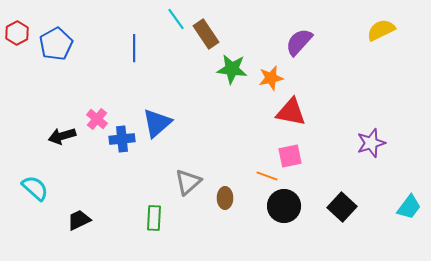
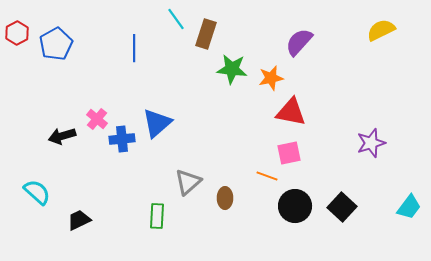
brown rectangle: rotated 52 degrees clockwise
pink square: moved 1 px left, 3 px up
cyan semicircle: moved 2 px right, 4 px down
black circle: moved 11 px right
green rectangle: moved 3 px right, 2 px up
